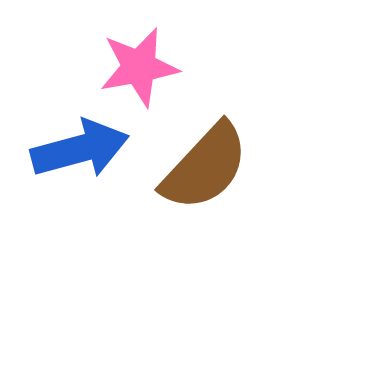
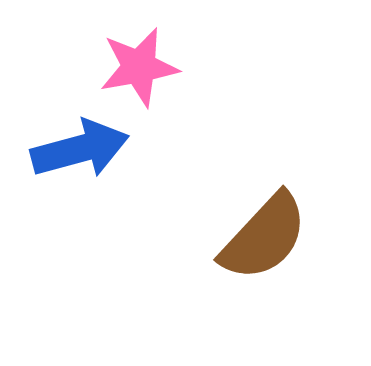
brown semicircle: moved 59 px right, 70 px down
